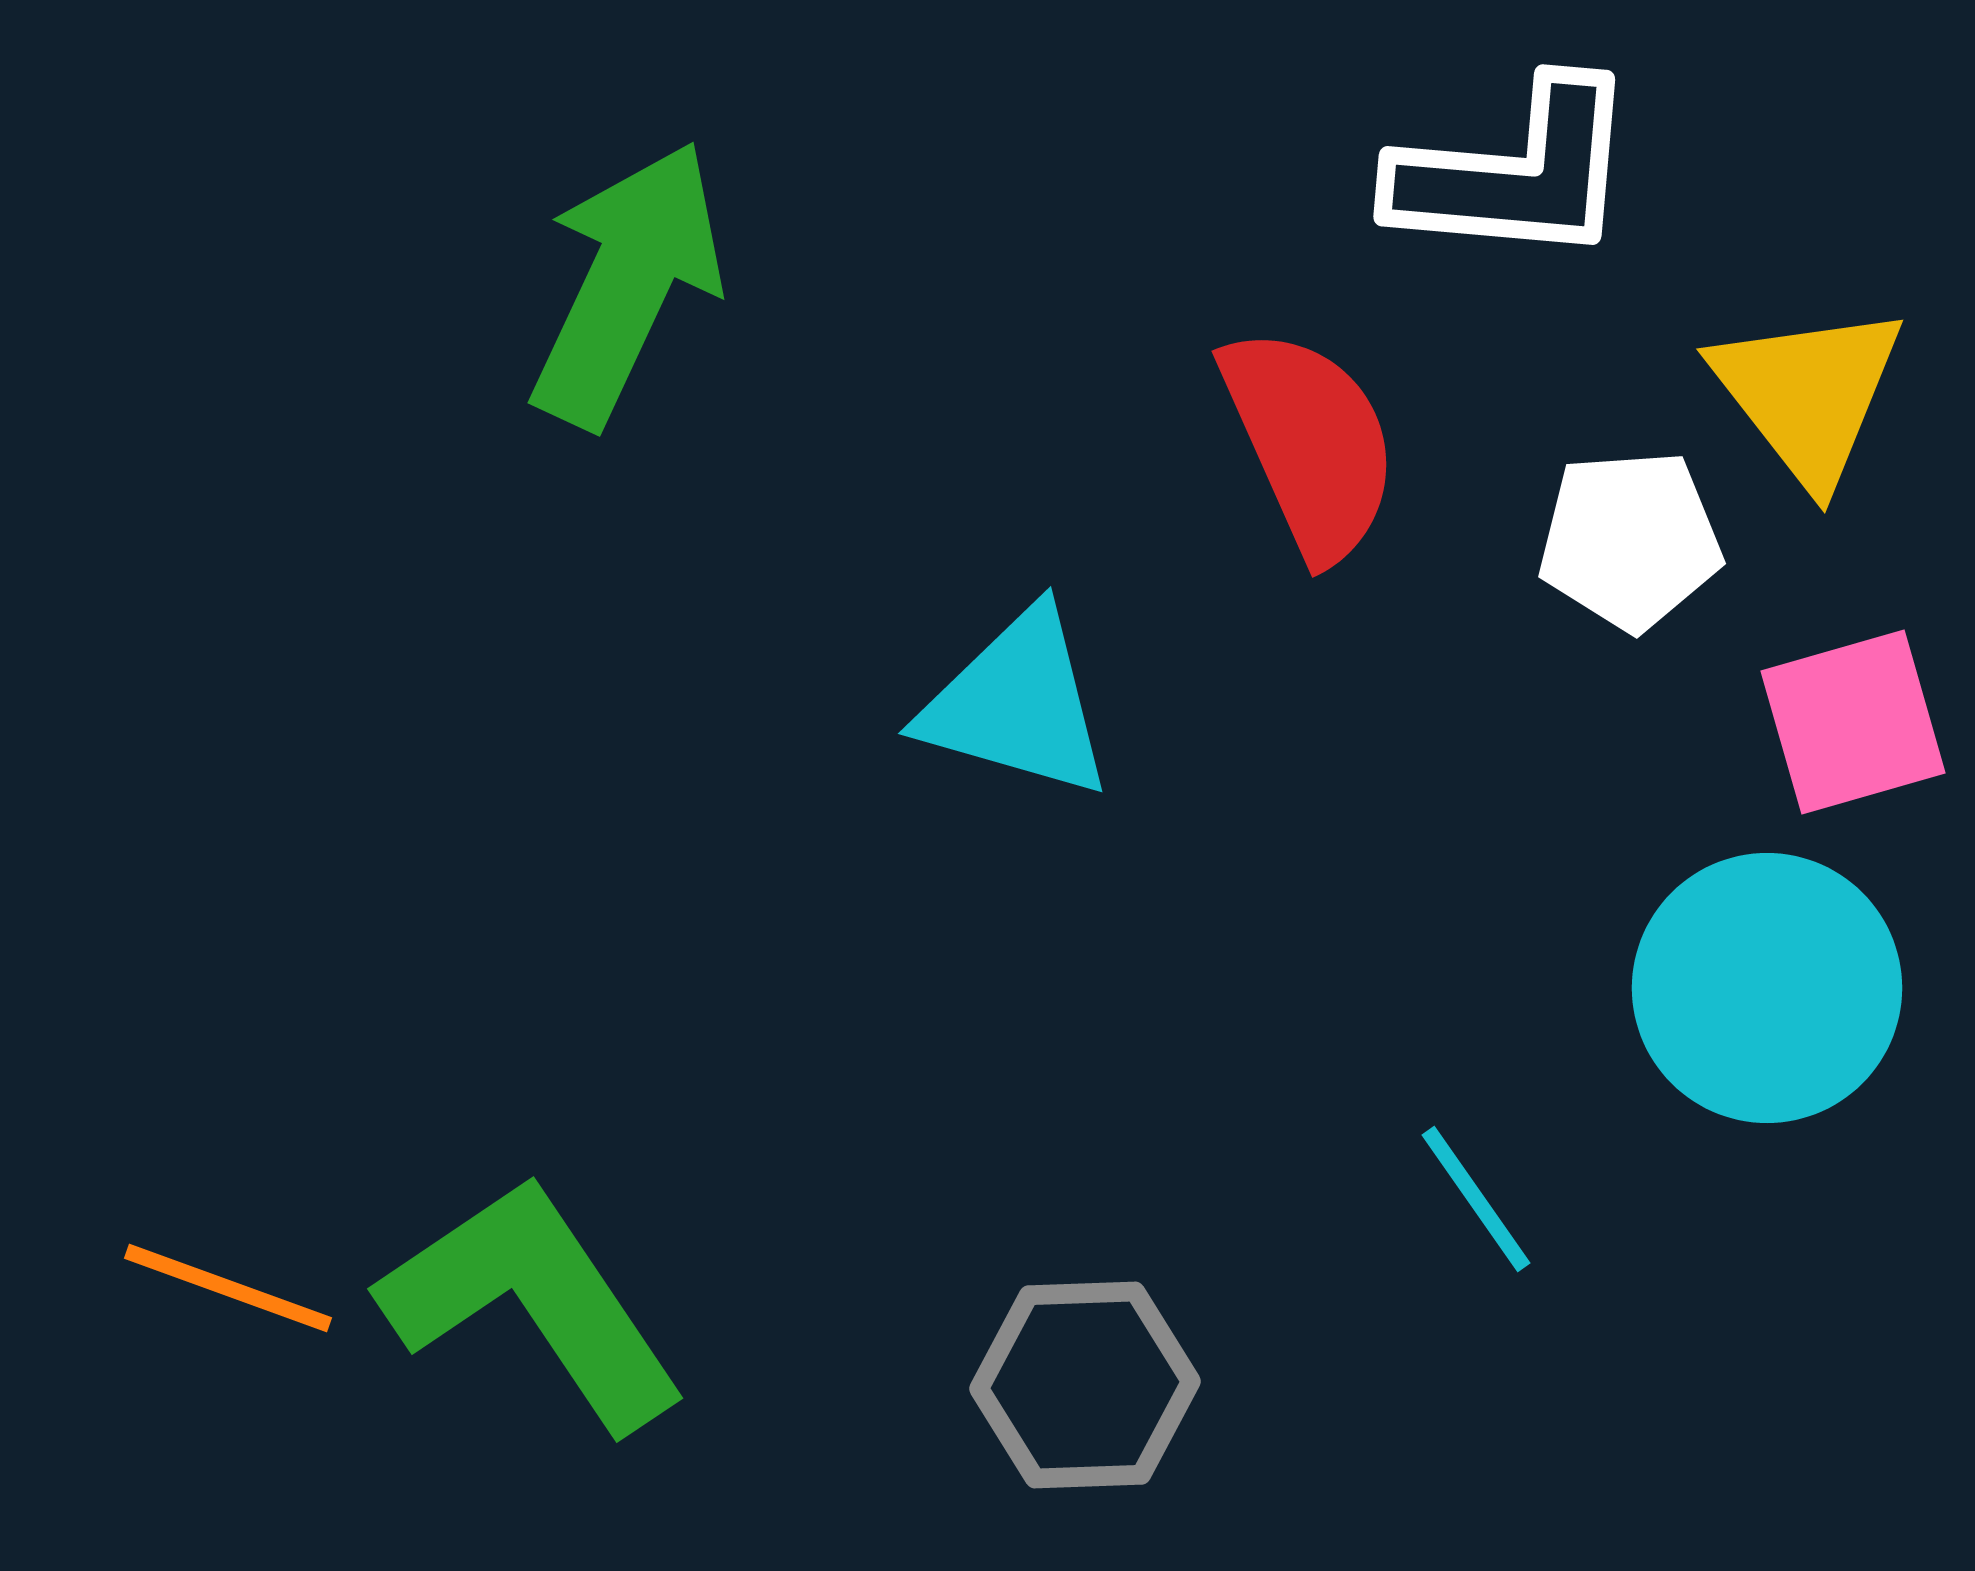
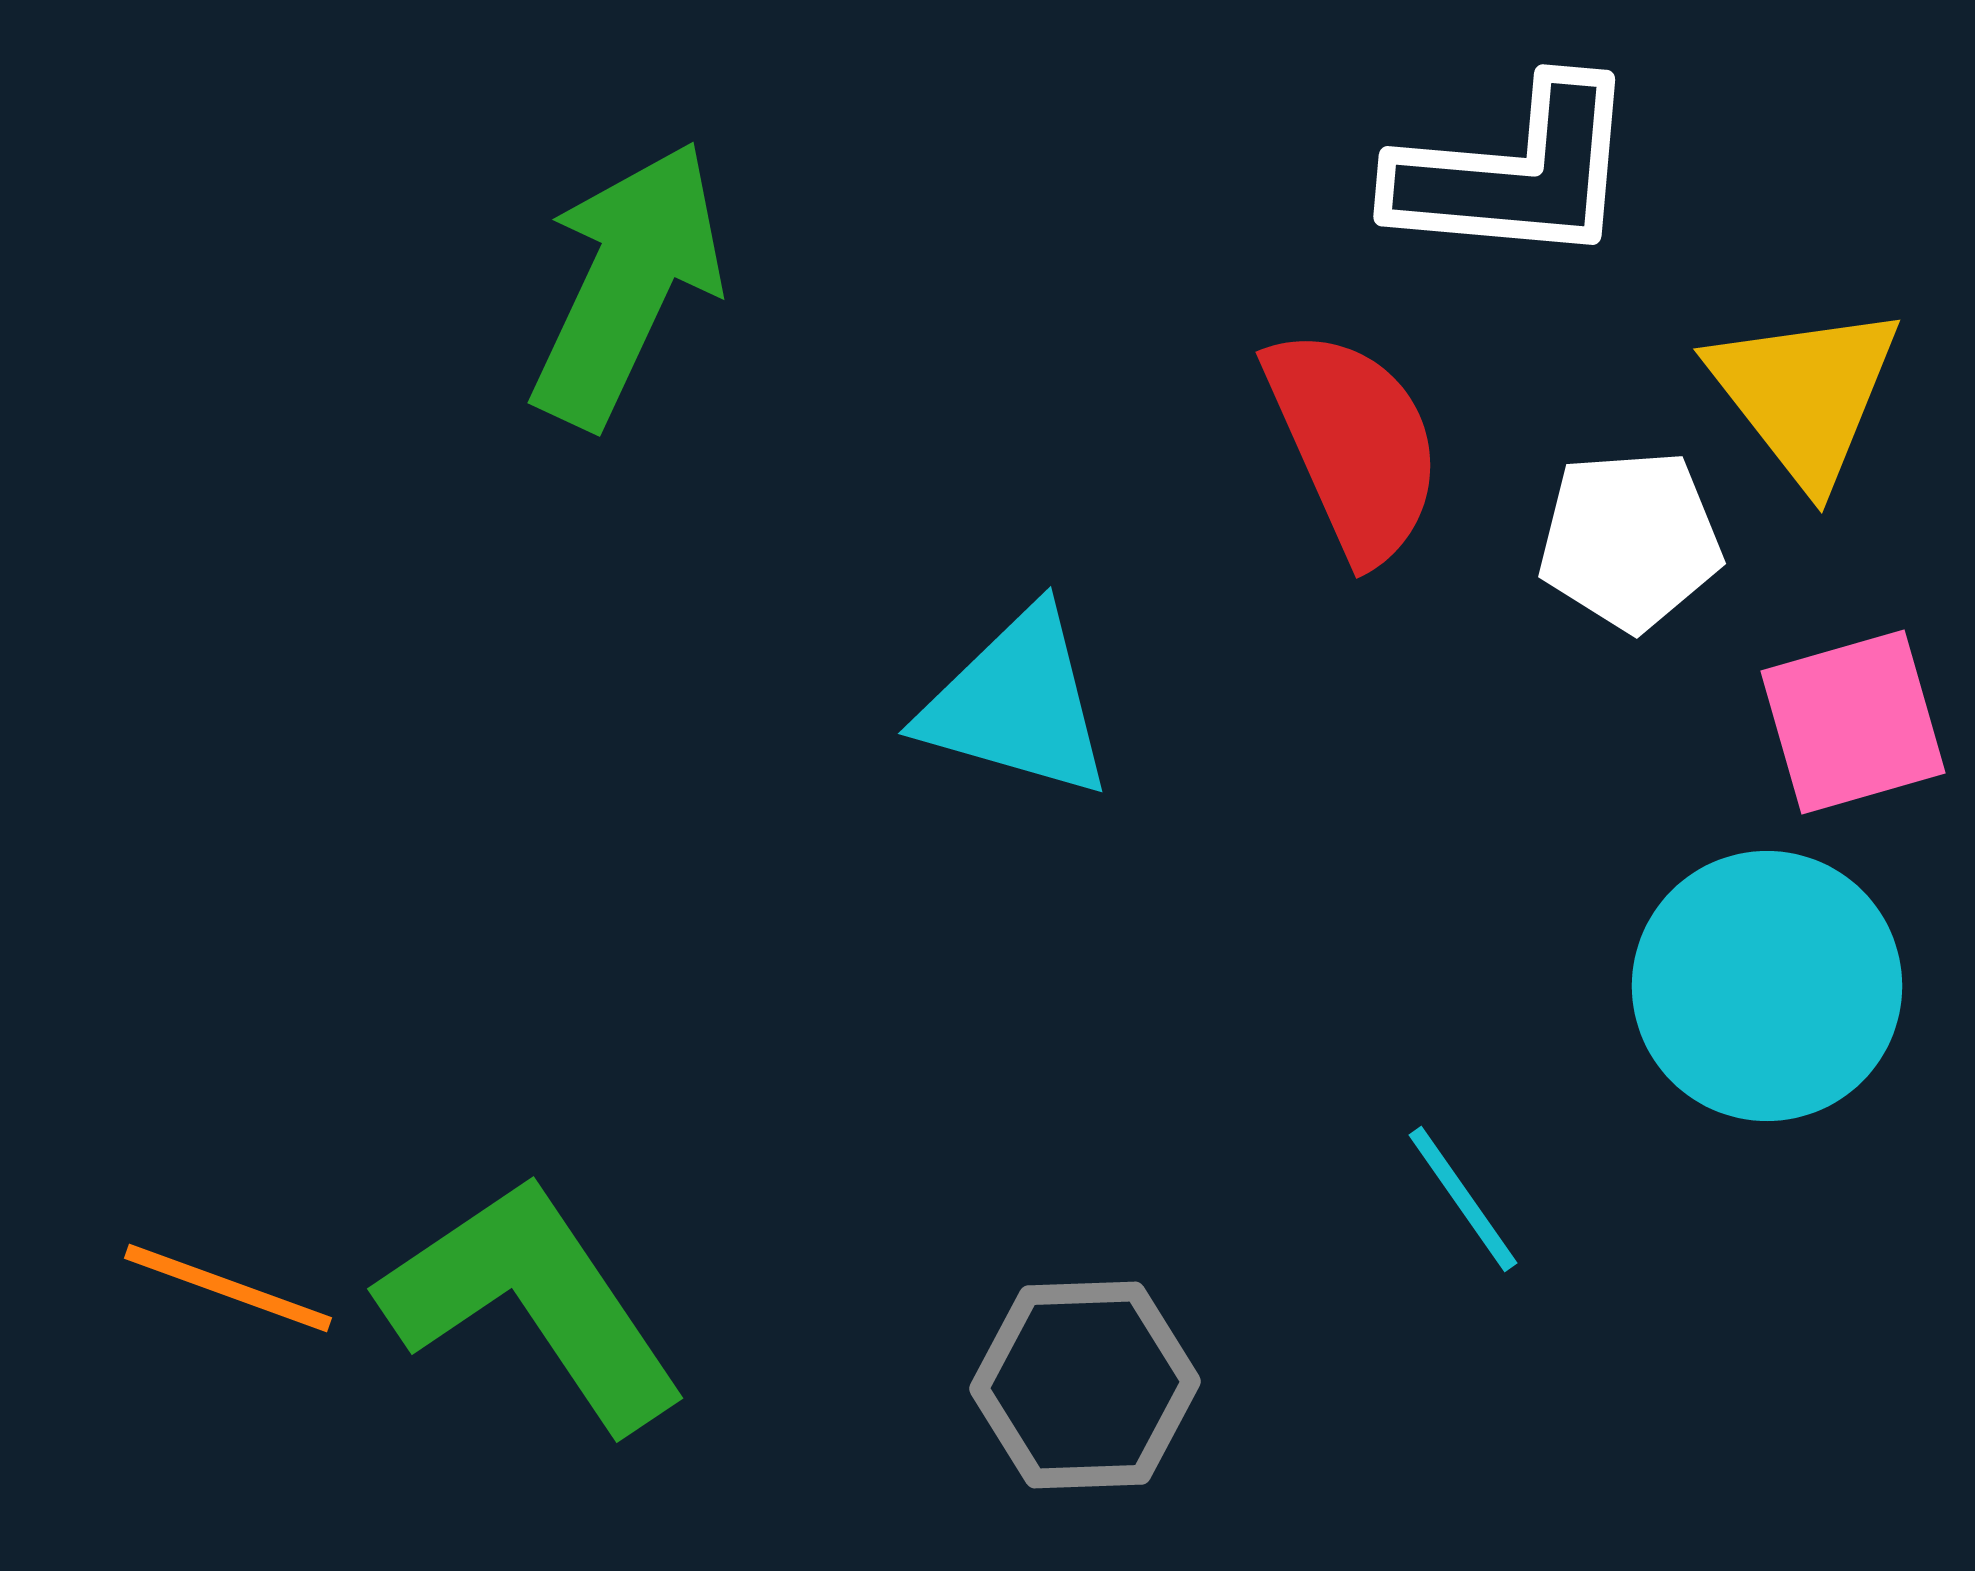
yellow triangle: moved 3 px left
red semicircle: moved 44 px right, 1 px down
cyan circle: moved 2 px up
cyan line: moved 13 px left
